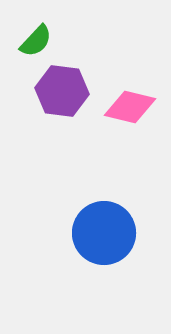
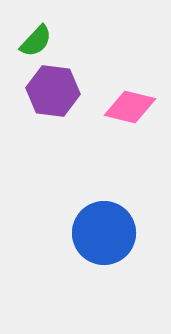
purple hexagon: moved 9 px left
